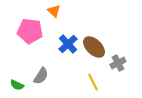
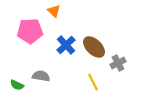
pink pentagon: rotated 10 degrees counterclockwise
blue cross: moved 2 px left, 1 px down
gray semicircle: rotated 114 degrees counterclockwise
